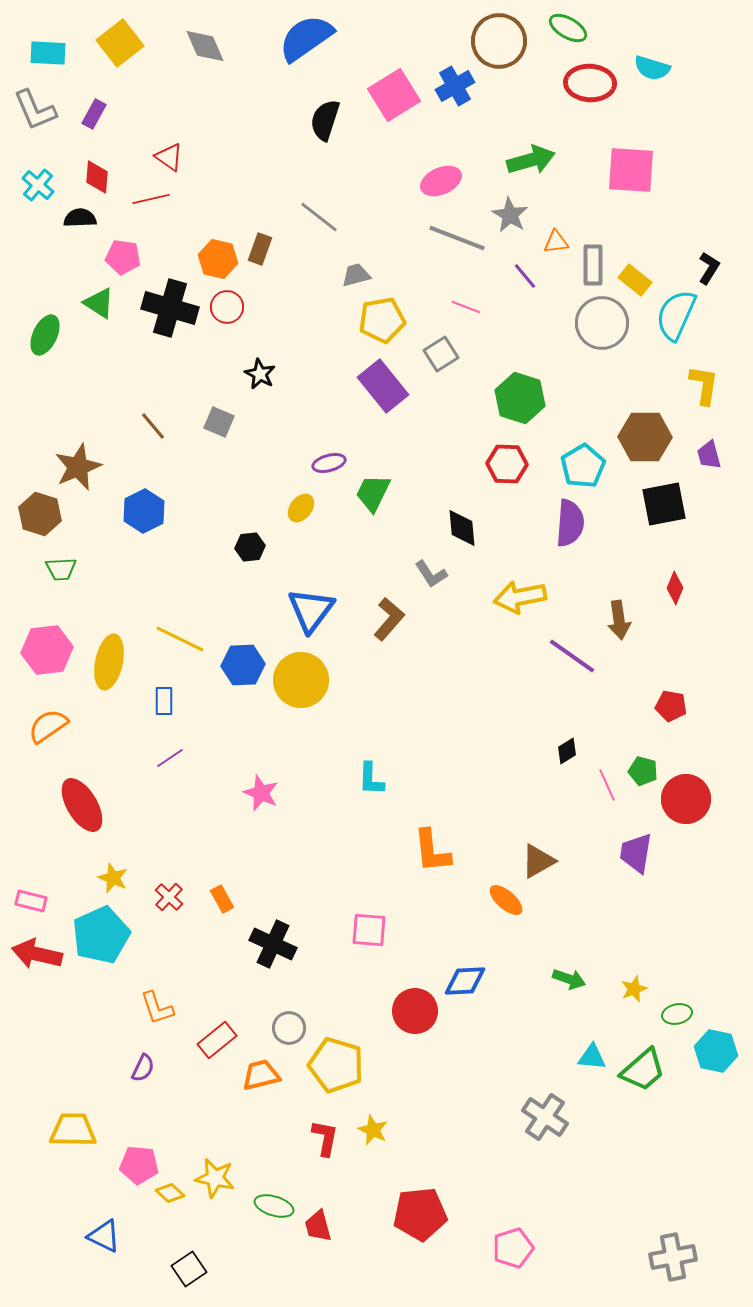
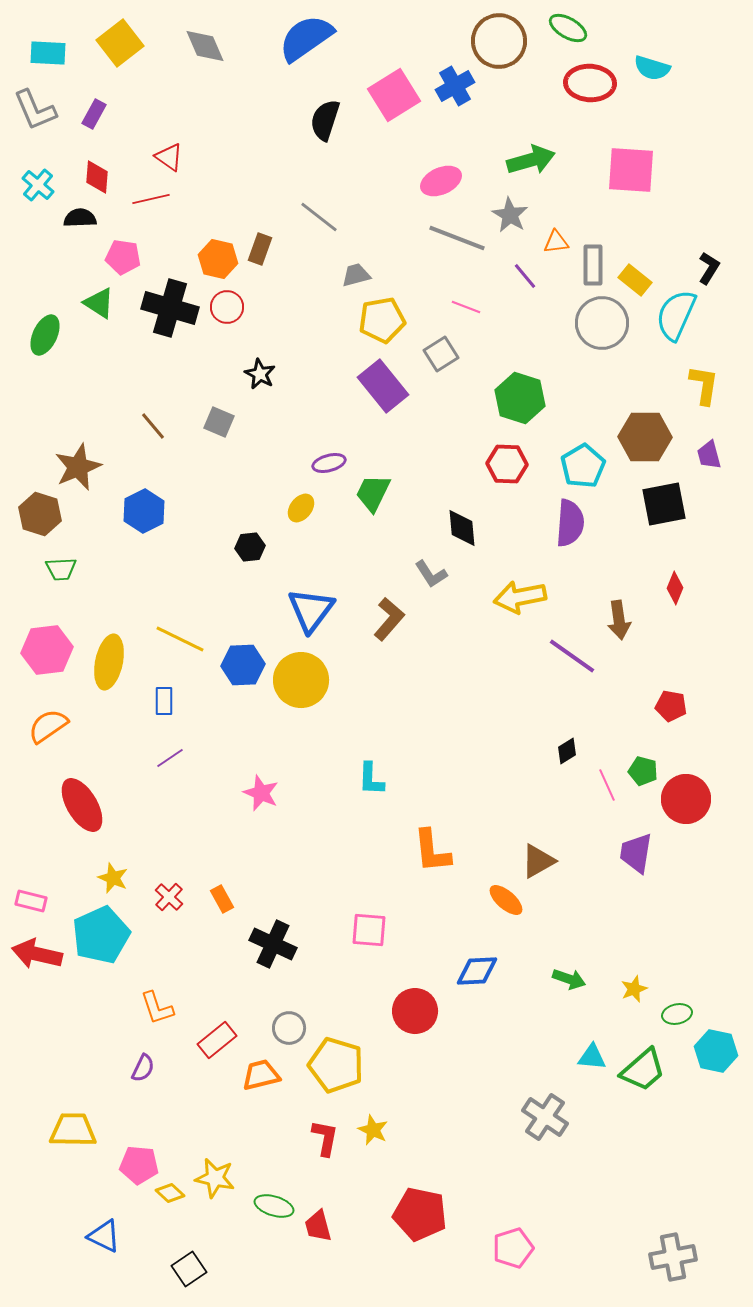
blue diamond at (465, 981): moved 12 px right, 10 px up
red pentagon at (420, 1214): rotated 18 degrees clockwise
